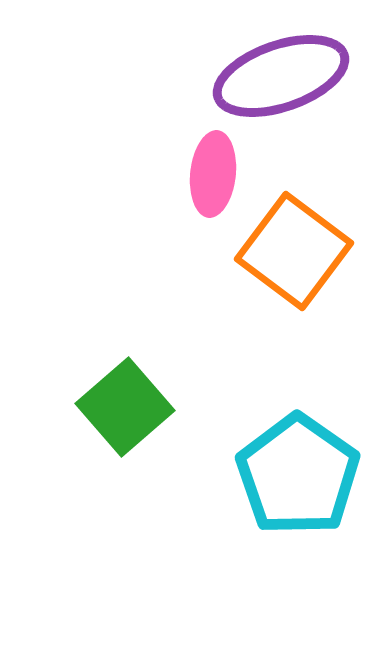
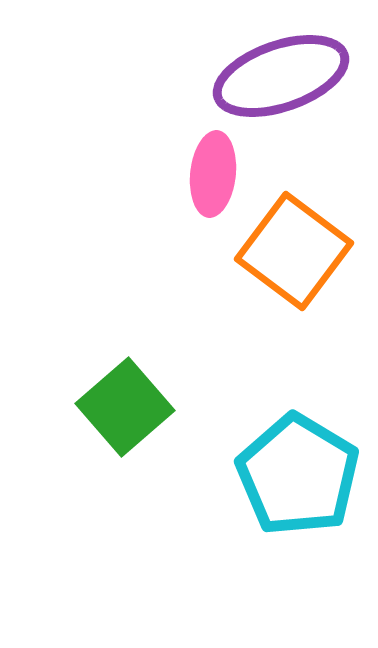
cyan pentagon: rotated 4 degrees counterclockwise
